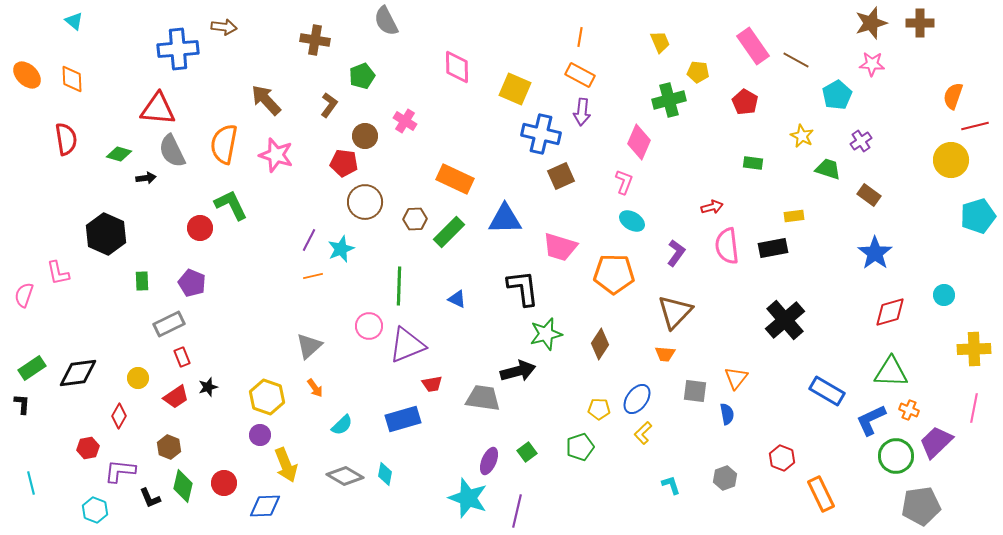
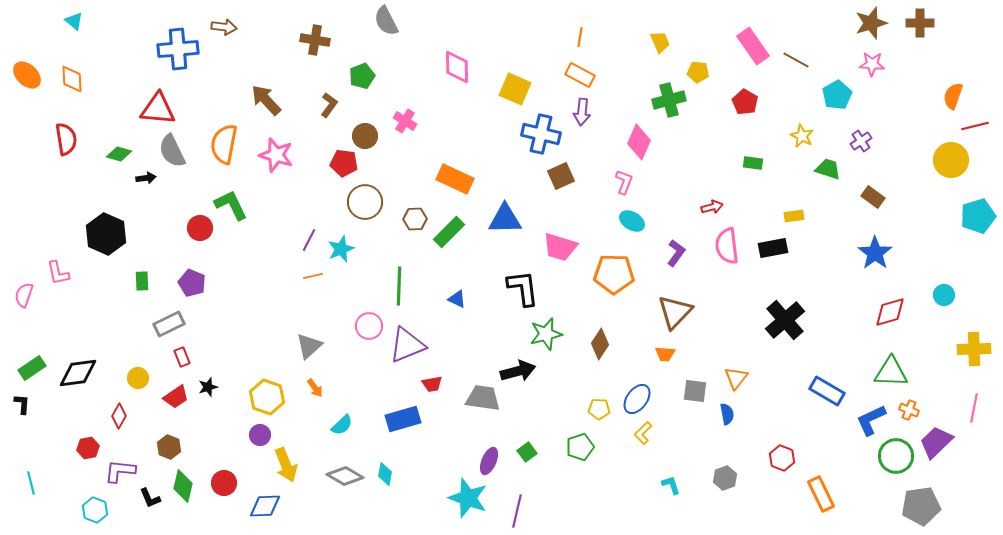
brown rectangle at (869, 195): moved 4 px right, 2 px down
